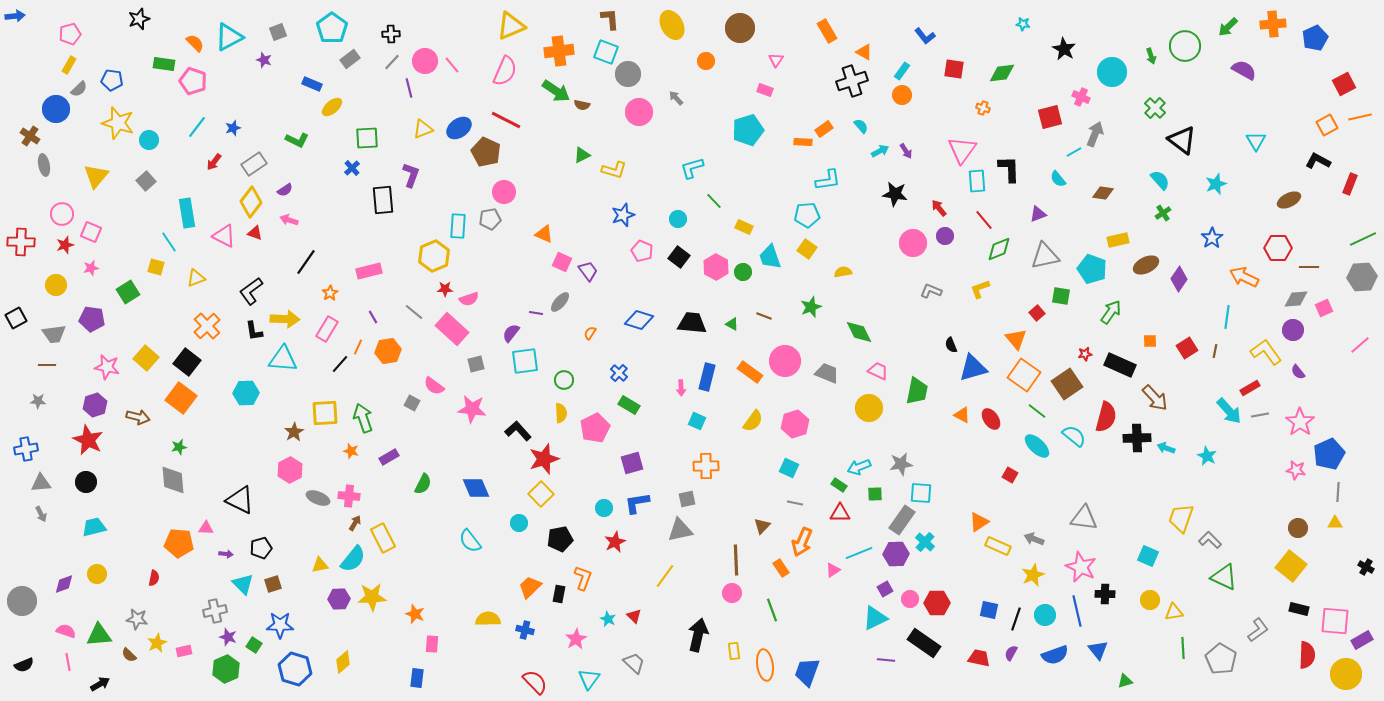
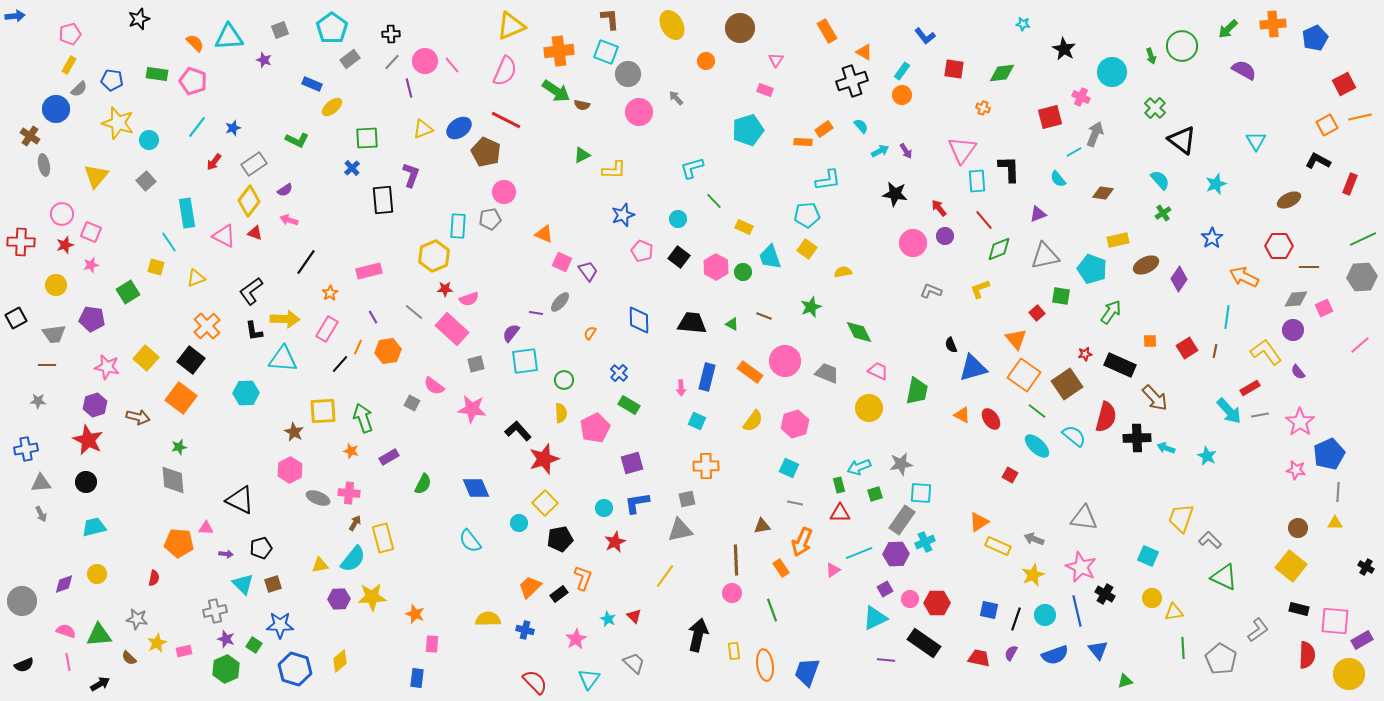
green arrow at (1228, 27): moved 2 px down
gray square at (278, 32): moved 2 px right, 2 px up
cyan triangle at (229, 37): rotated 24 degrees clockwise
green circle at (1185, 46): moved 3 px left
green rectangle at (164, 64): moved 7 px left, 10 px down
yellow L-shape at (614, 170): rotated 15 degrees counterclockwise
yellow diamond at (251, 202): moved 2 px left, 1 px up
red hexagon at (1278, 248): moved 1 px right, 2 px up
pink star at (91, 268): moved 3 px up
blue diamond at (639, 320): rotated 72 degrees clockwise
black square at (187, 362): moved 4 px right, 2 px up
yellow square at (325, 413): moved 2 px left, 2 px up
brown star at (294, 432): rotated 12 degrees counterclockwise
green rectangle at (839, 485): rotated 42 degrees clockwise
yellow square at (541, 494): moved 4 px right, 9 px down
green square at (875, 494): rotated 14 degrees counterclockwise
pink cross at (349, 496): moved 3 px up
brown triangle at (762, 526): rotated 36 degrees clockwise
yellow rectangle at (383, 538): rotated 12 degrees clockwise
cyan cross at (925, 542): rotated 24 degrees clockwise
black rectangle at (559, 594): rotated 42 degrees clockwise
black cross at (1105, 594): rotated 30 degrees clockwise
yellow circle at (1150, 600): moved 2 px right, 2 px up
purple star at (228, 637): moved 2 px left, 2 px down
brown semicircle at (129, 655): moved 3 px down
yellow diamond at (343, 662): moved 3 px left, 1 px up
yellow circle at (1346, 674): moved 3 px right
